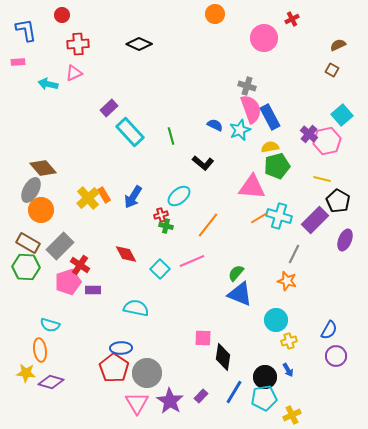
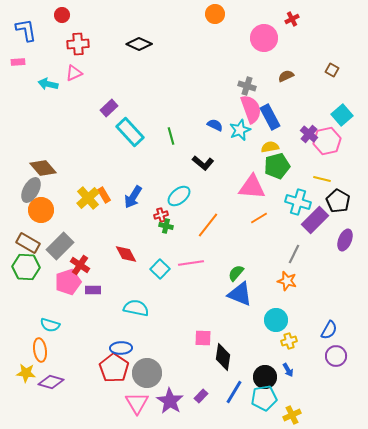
brown semicircle at (338, 45): moved 52 px left, 31 px down
cyan cross at (279, 216): moved 19 px right, 14 px up
pink line at (192, 261): moved 1 px left, 2 px down; rotated 15 degrees clockwise
